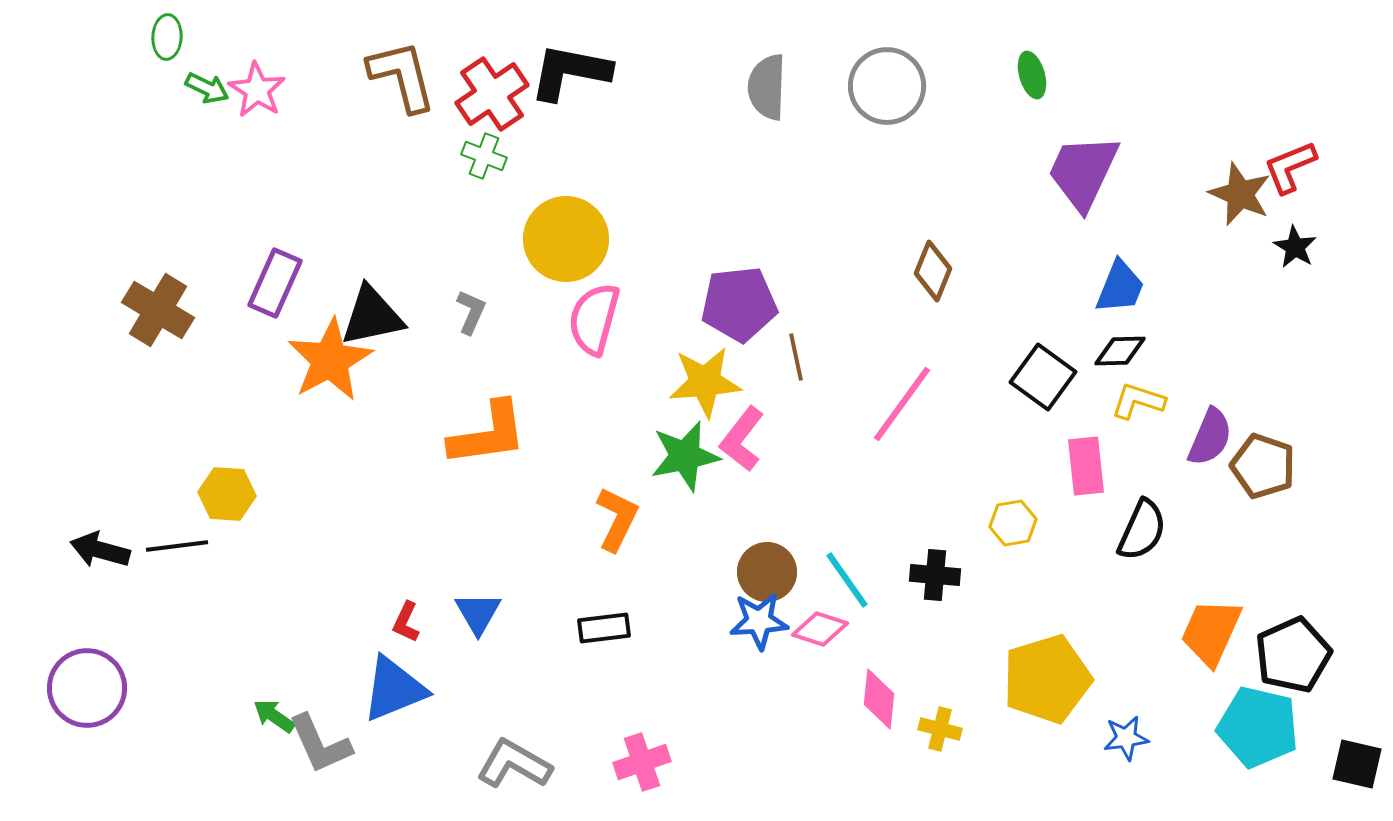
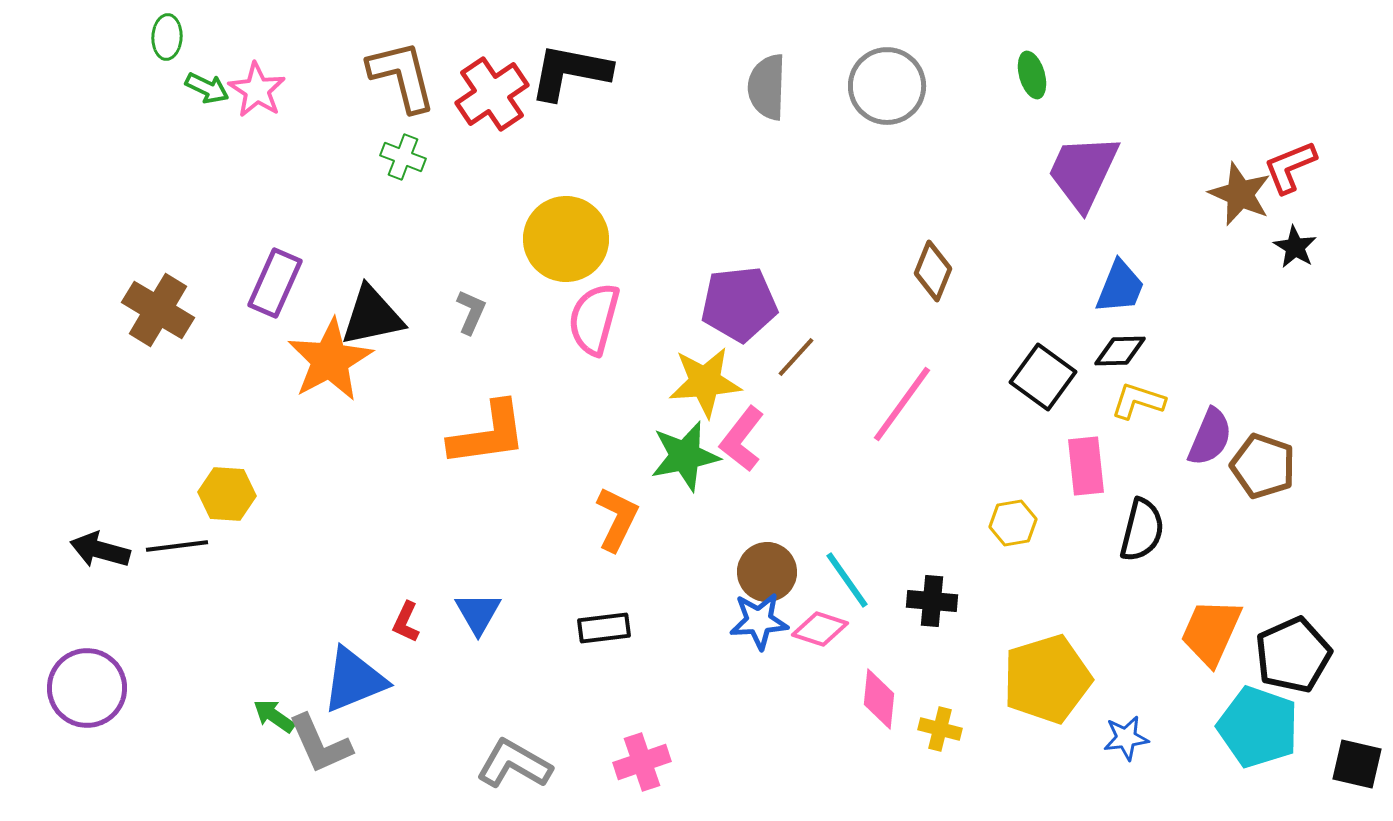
green cross at (484, 156): moved 81 px left, 1 px down
brown line at (796, 357): rotated 54 degrees clockwise
black semicircle at (1142, 530): rotated 10 degrees counterclockwise
black cross at (935, 575): moved 3 px left, 26 px down
blue triangle at (394, 689): moved 40 px left, 9 px up
cyan pentagon at (1258, 727): rotated 6 degrees clockwise
